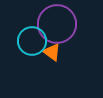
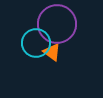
cyan circle: moved 4 px right, 2 px down
